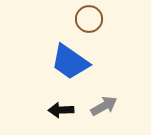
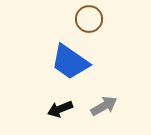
black arrow: moved 1 px left, 1 px up; rotated 20 degrees counterclockwise
